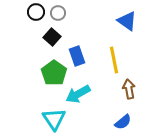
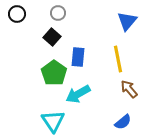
black circle: moved 19 px left, 2 px down
blue triangle: rotated 35 degrees clockwise
blue rectangle: moved 1 px right, 1 px down; rotated 24 degrees clockwise
yellow line: moved 4 px right, 1 px up
brown arrow: rotated 30 degrees counterclockwise
cyan triangle: moved 1 px left, 2 px down
